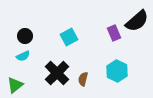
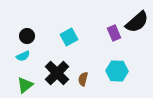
black semicircle: moved 1 px down
black circle: moved 2 px right
cyan hexagon: rotated 25 degrees counterclockwise
green triangle: moved 10 px right
